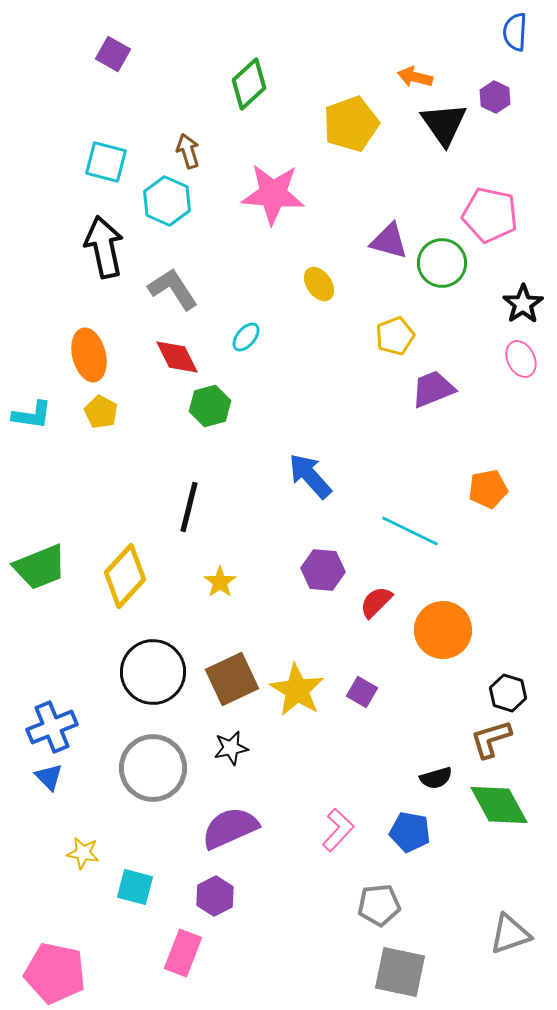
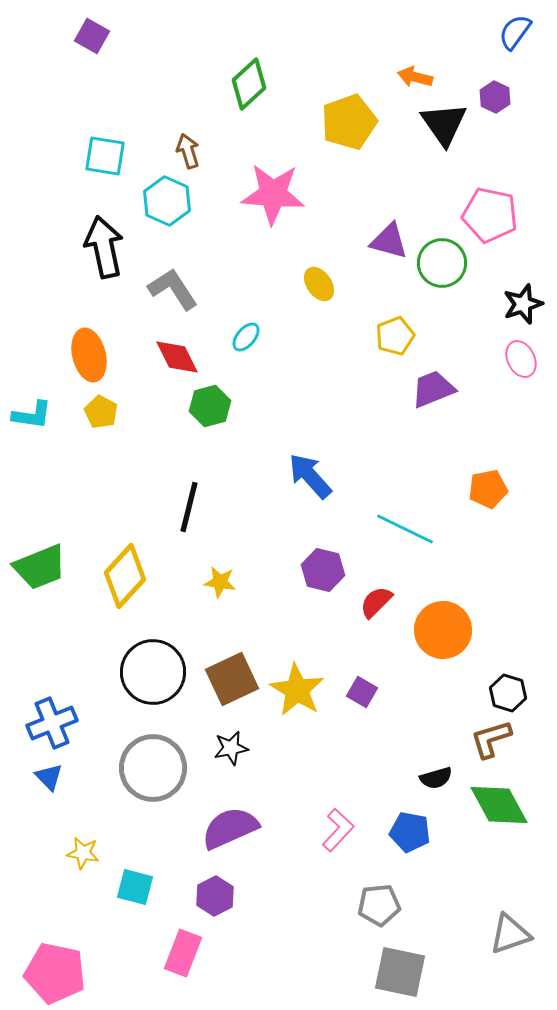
blue semicircle at (515, 32): rotated 33 degrees clockwise
purple square at (113, 54): moved 21 px left, 18 px up
yellow pentagon at (351, 124): moved 2 px left, 2 px up
cyan square at (106, 162): moved 1 px left, 6 px up; rotated 6 degrees counterclockwise
black star at (523, 304): rotated 15 degrees clockwise
cyan line at (410, 531): moved 5 px left, 2 px up
purple hexagon at (323, 570): rotated 9 degrees clockwise
yellow star at (220, 582): rotated 28 degrees counterclockwise
blue cross at (52, 727): moved 4 px up
